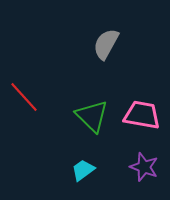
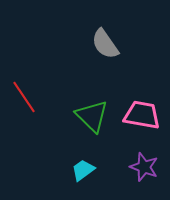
gray semicircle: moved 1 px left; rotated 64 degrees counterclockwise
red line: rotated 8 degrees clockwise
